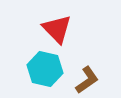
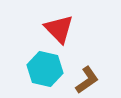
red triangle: moved 2 px right
